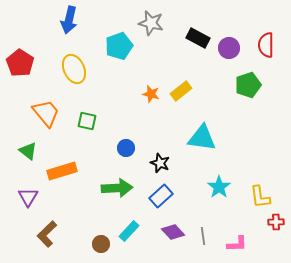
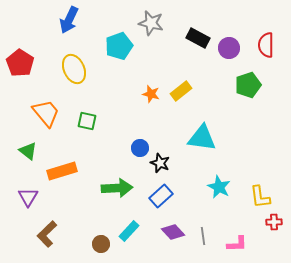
blue arrow: rotated 12 degrees clockwise
blue circle: moved 14 px right
cyan star: rotated 10 degrees counterclockwise
red cross: moved 2 px left
